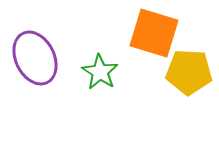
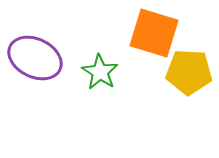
purple ellipse: rotated 38 degrees counterclockwise
